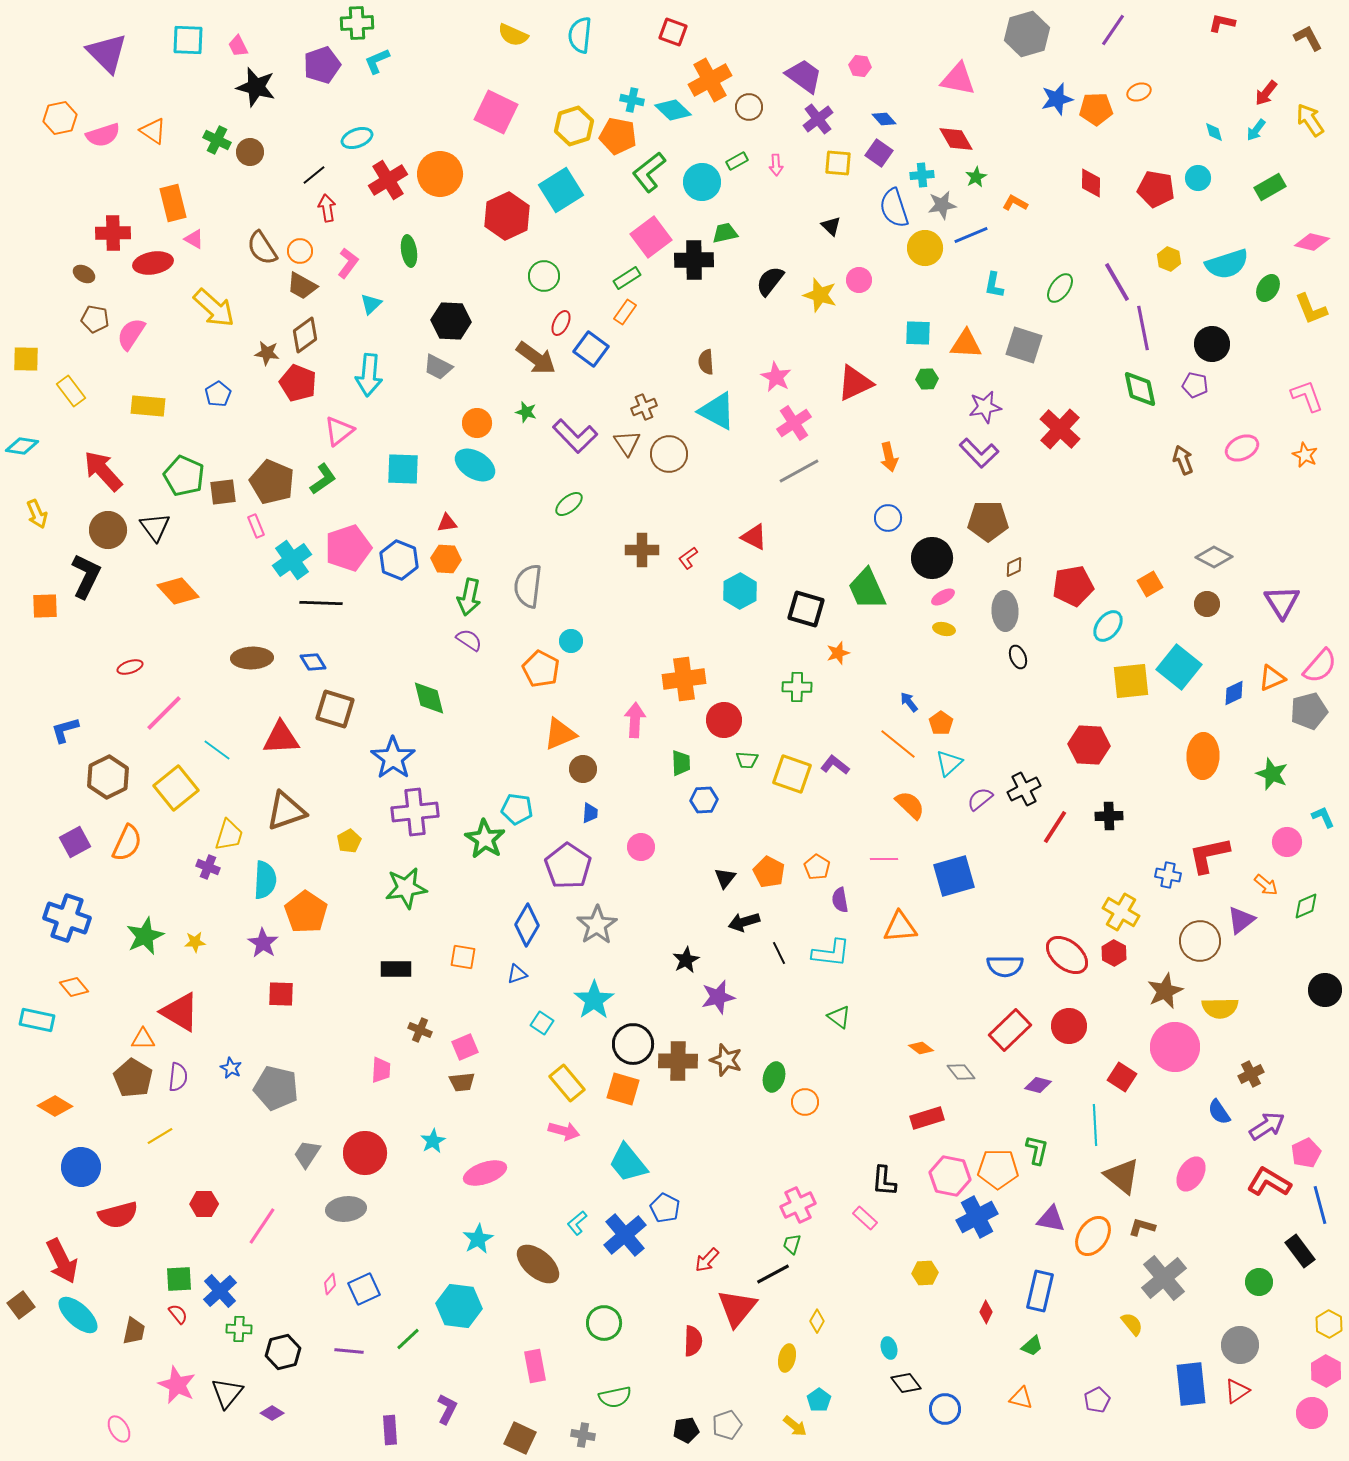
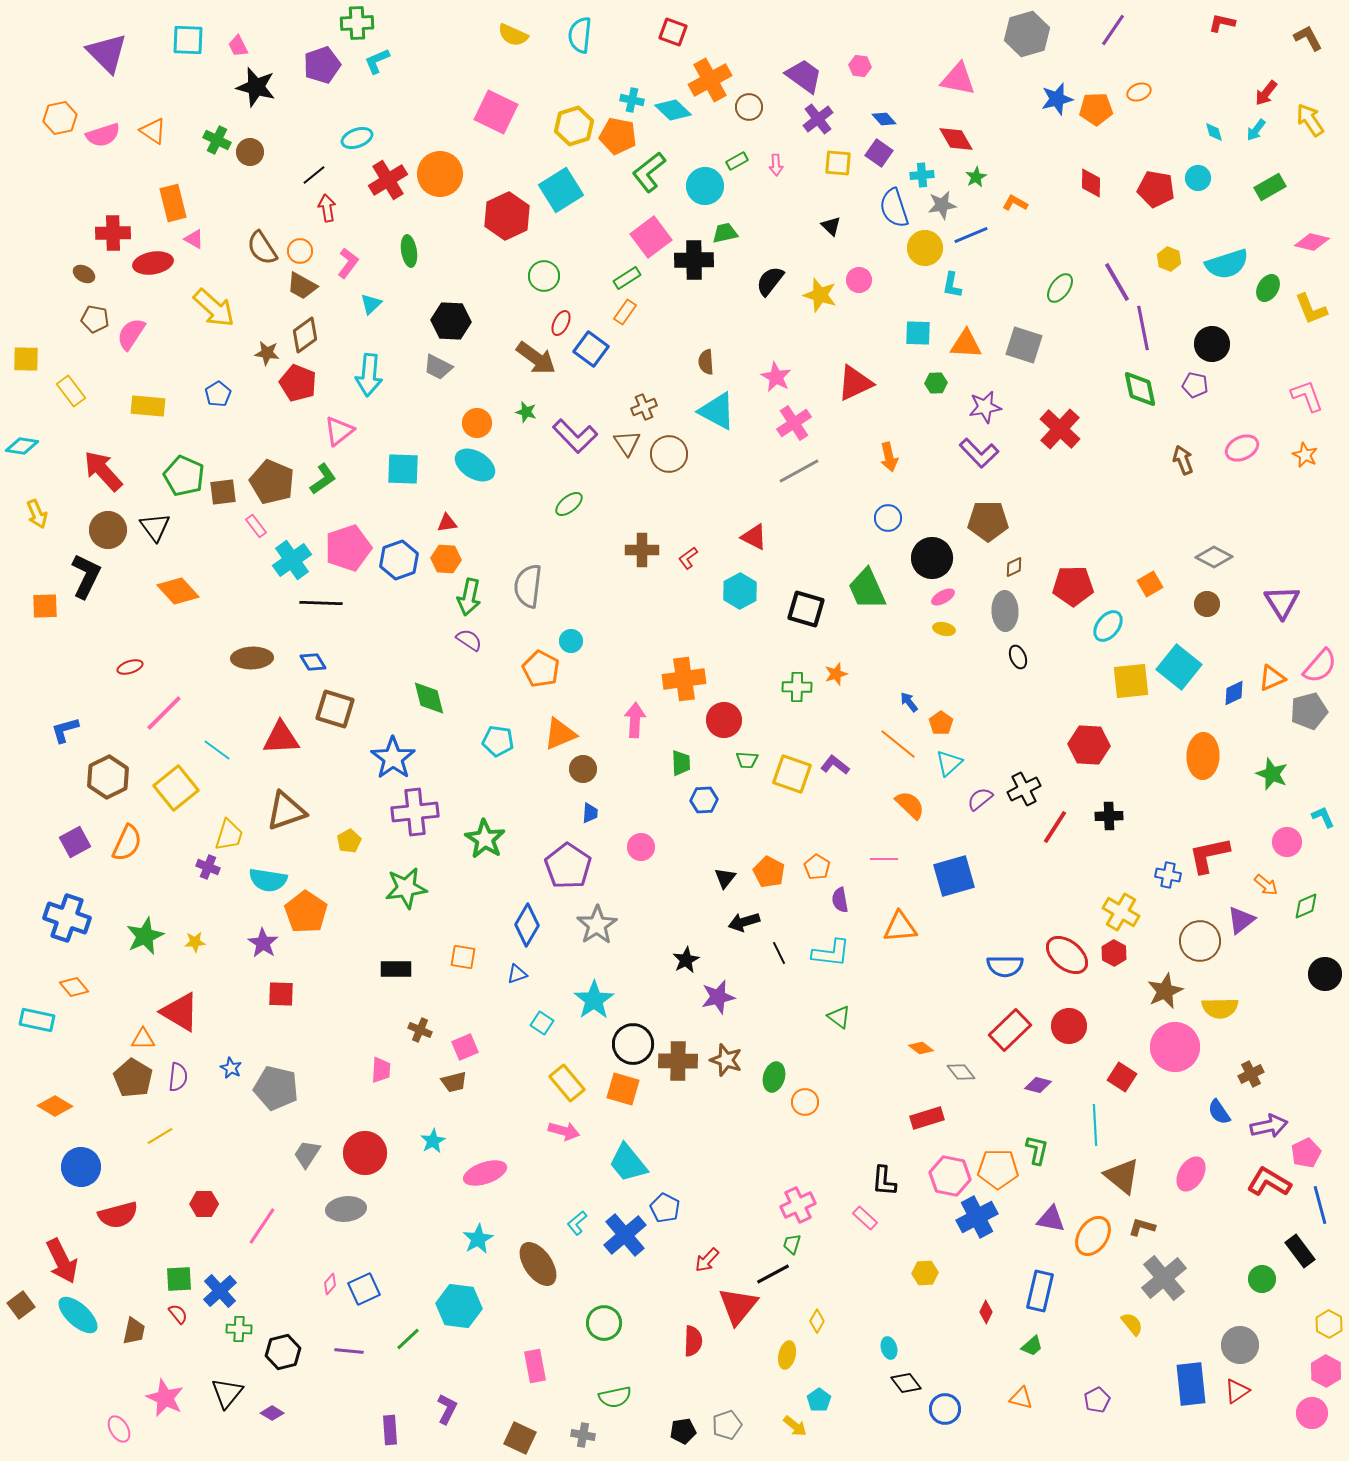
cyan circle at (702, 182): moved 3 px right, 4 px down
cyan L-shape at (994, 285): moved 42 px left
green hexagon at (927, 379): moved 9 px right, 4 px down
pink rectangle at (256, 526): rotated 15 degrees counterclockwise
blue hexagon at (399, 560): rotated 18 degrees clockwise
red pentagon at (1073, 586): rotated 9 degrees clockwise
orange star at (838, 653): moved 2 px left, 21 px down
cyan pentagon at (517, 809): moved 19 px left, 68 px up
cyan semicircle at (265, 880): moved 3 px right; rotated 96 degrees clockwise
black circle at (1325, 990): moved 16 px up
brown trapezoid at (462, 1082): moved 8 px left; rotated 8 degrees counterclockwise
purple arrow at (1267, 1126): moved 2 px right; rotated 21 degrees clockwise
brown ellipse at (538, 1264): rotated 15 degrees clockwise
green circle at (1259, 1282): moved 3 px right, 3 px up
red triangle at (737, 1308): moved 1 px right, 2 px up
yellow ellipse at (787, 1358): moved 3 px up
pink star at (177, 1385): moved 12 px left, 13 px down
black pentagon at (686, 1430): moved 3 px left, 1 px down
